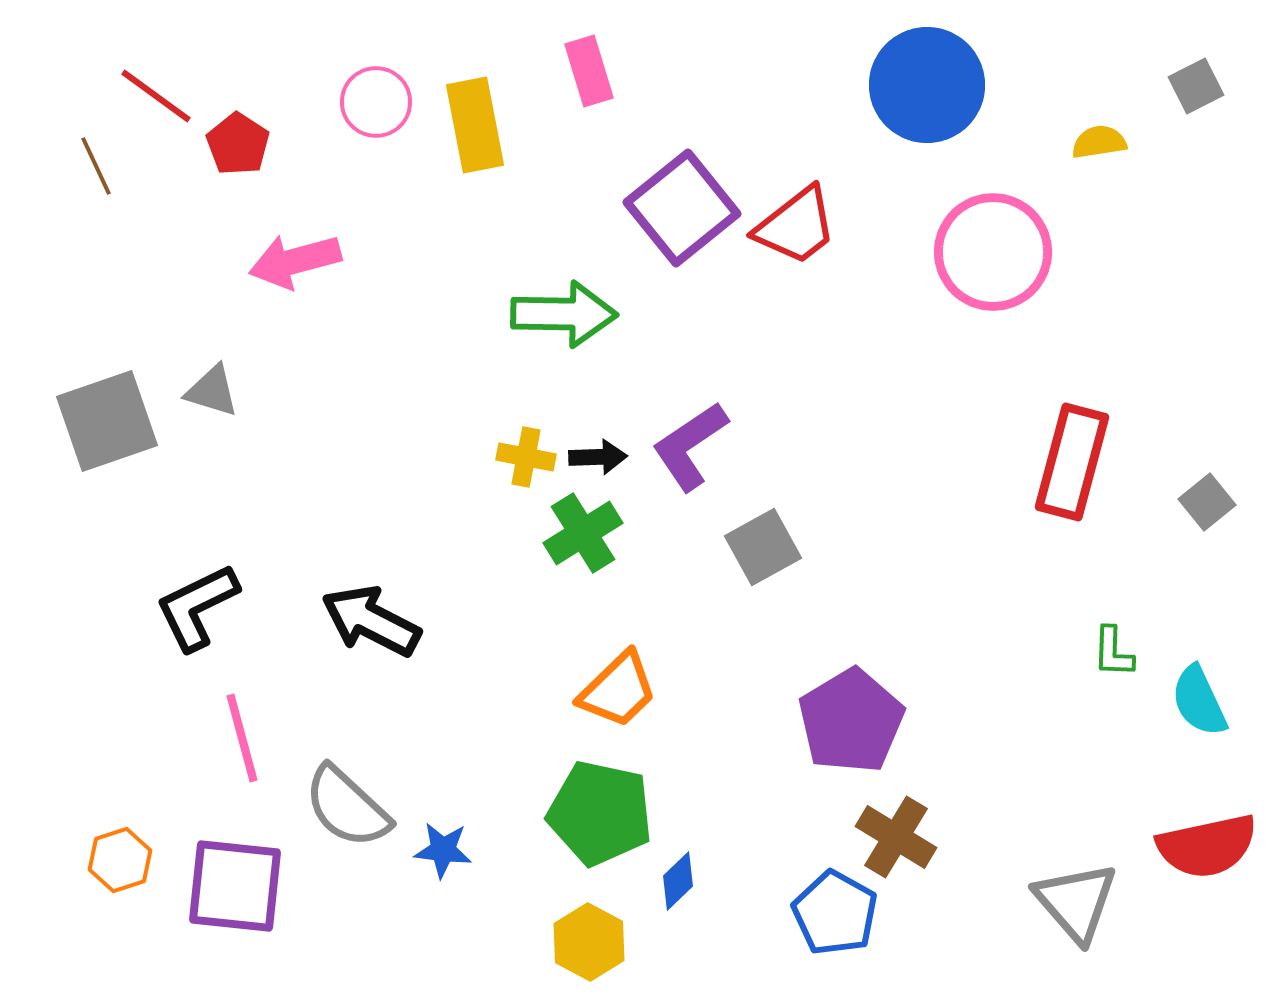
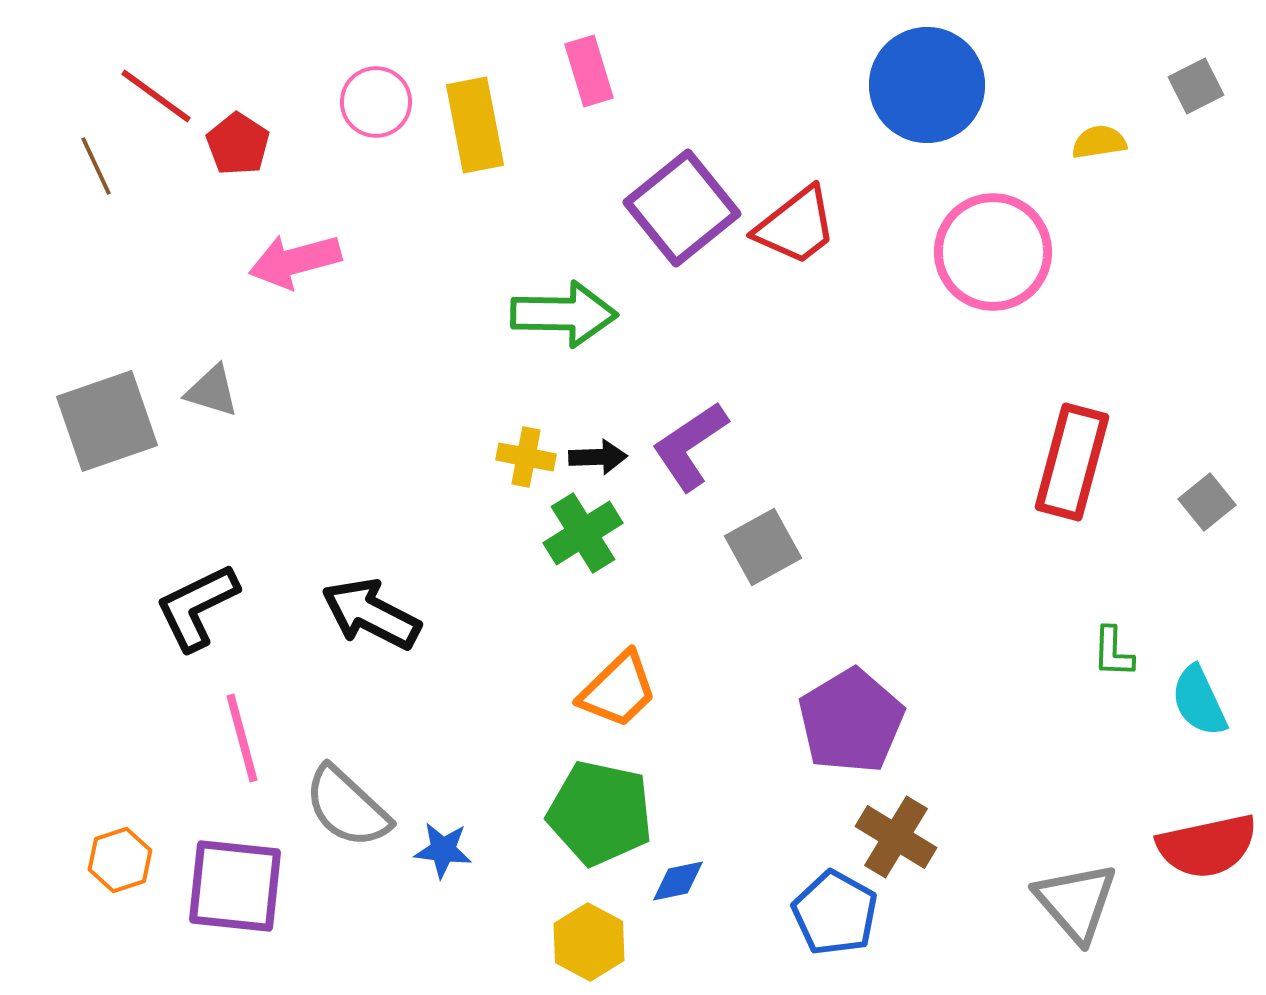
black arrow at (371, 621): moved 7 px up
blue diamond at (678, 881): rotated 32 degrees clockwise
